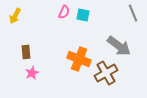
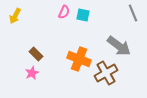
brown rectangle: moved 10 px right, 2 px down; rotated 40 degrees counterclockwise
